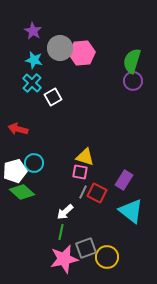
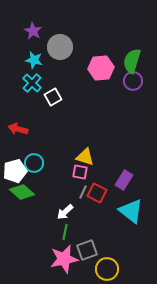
gray circle: moved 1 px up
pink hexagon: moved 19 px right, 15 px down
green line: moved 4 px right
gray square: moved 1 px right, 2 px down
yellow circle: moved 12 px down
